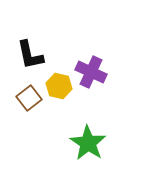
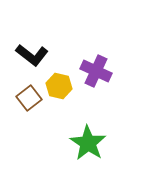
black L-shape: moved 2 px right; rotated 40 degrees counterclockwise
purple cross: moved 5 px right, 1 px up
